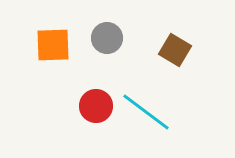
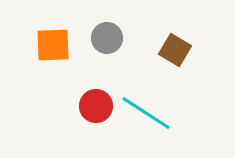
cyan line: moved 1 px down; rotated 4 degrees counterclockwise
